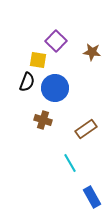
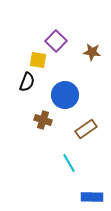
blue circle: moved 10 px right, 7 px down
cyan line: moved 1 px left
blue rectangle: rotated 60 degrees counterclockwise
